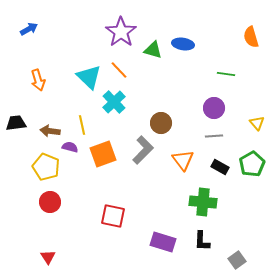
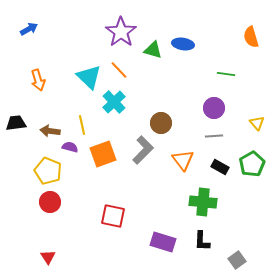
yellow pentagon: moved 2 px right, 4 px down
